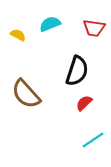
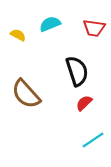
black semicircle: rotated 36 degrees counterclockwise
